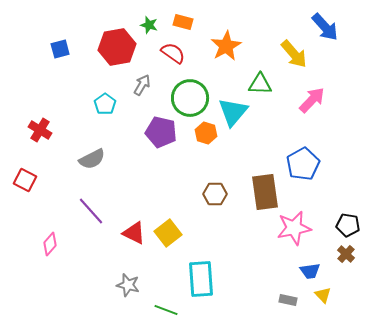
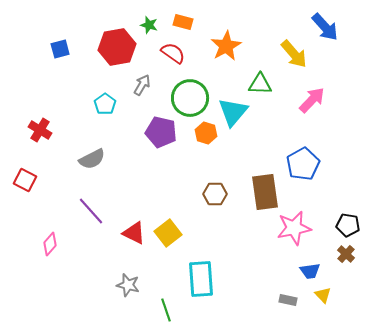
green line: rotated 50 degrees clockwise
